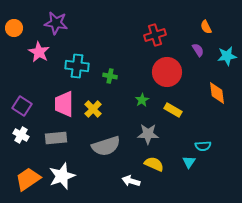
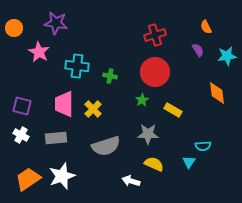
red circle: moved 12 px left
purple square: rotated 18 degrees counterclockwise
